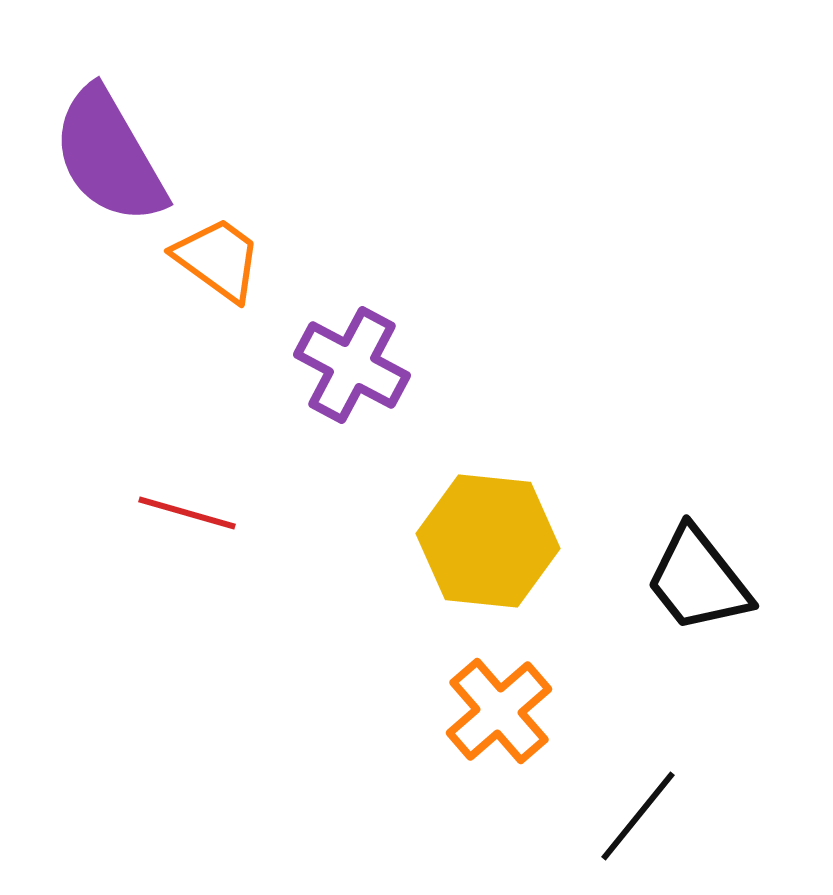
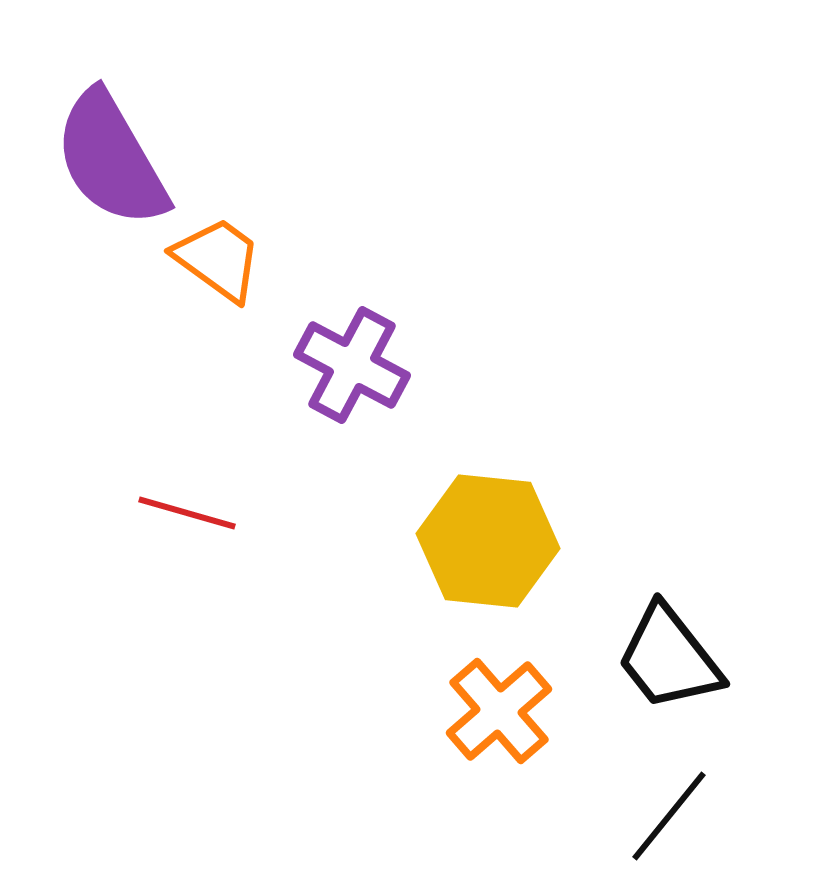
purple semicircle: moved 2 px right, 3 px down
black trapezoid: moved 29 px left, 78 px down
black line: moved 31 px right
